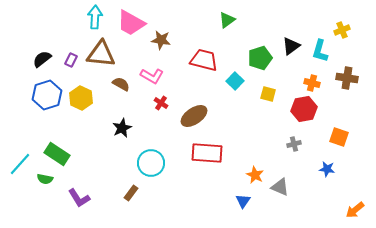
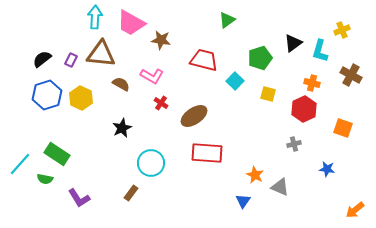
black triangle: moved 2 px right, 3 px up
brown cross: moved 4 px right, 3 px up; rotated 20 degrees clockwise
red hexagon: rotated 15 degrees counterclockwise
orange square: moved 4 px right, 9 px up
